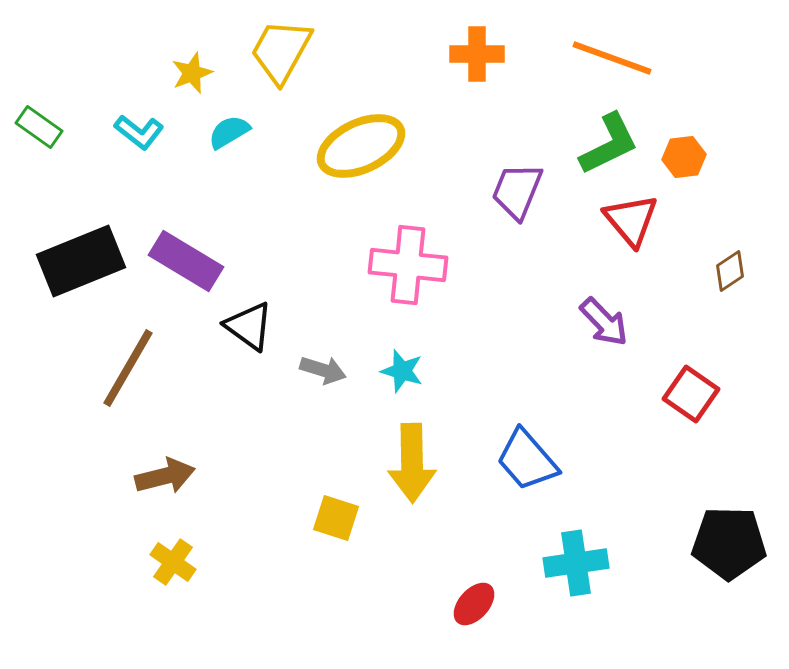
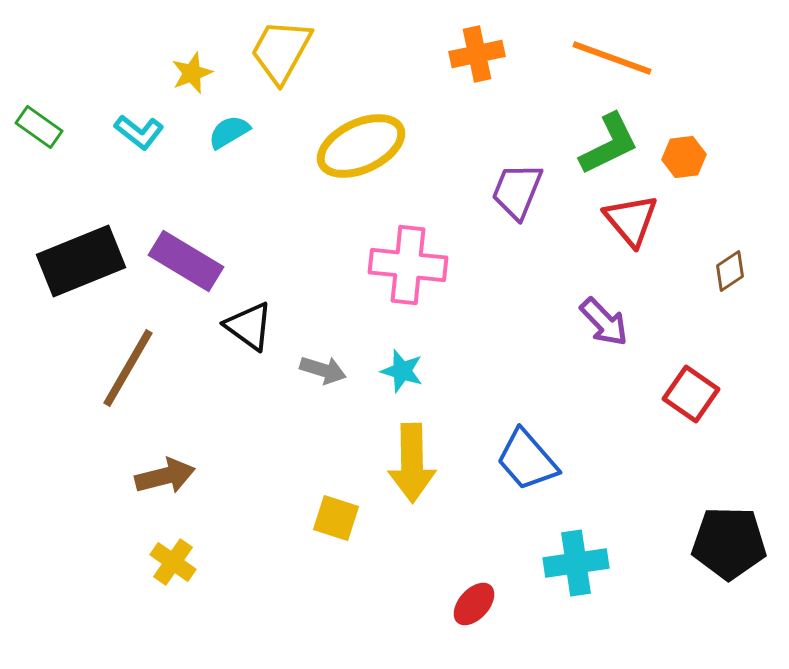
orange cross: rotated 12 degrees counterclockwise
